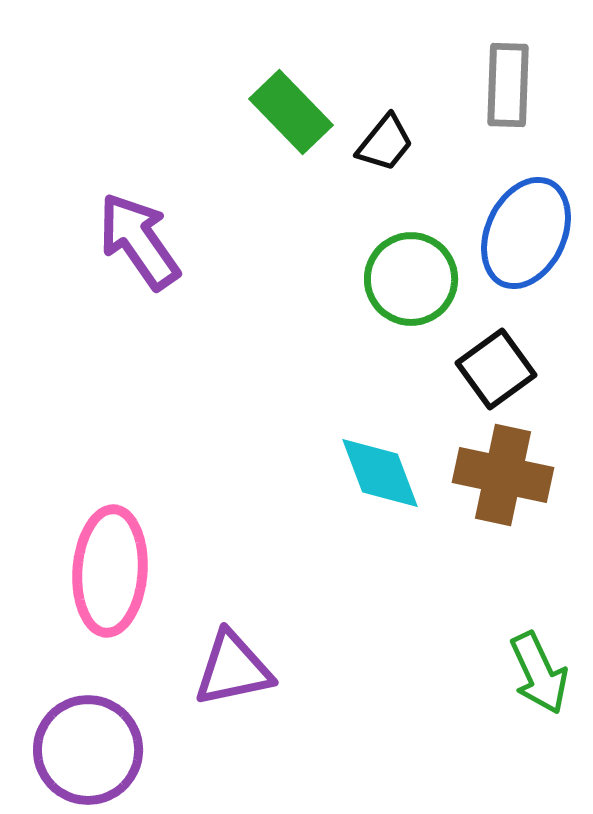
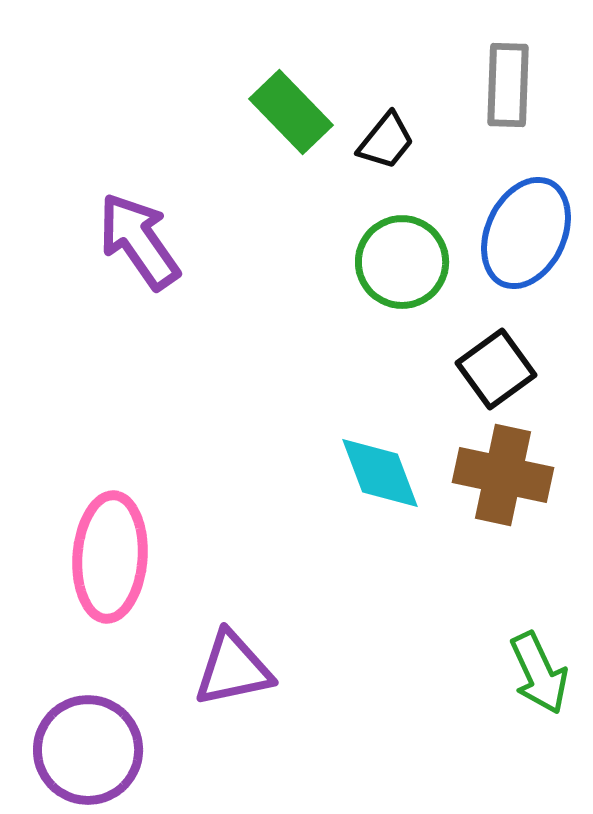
black trapezoid: moved 1 px right, 2 px up
green circle: moved 9 px left, 17 px up
pink ellipse: moved 14 px up
